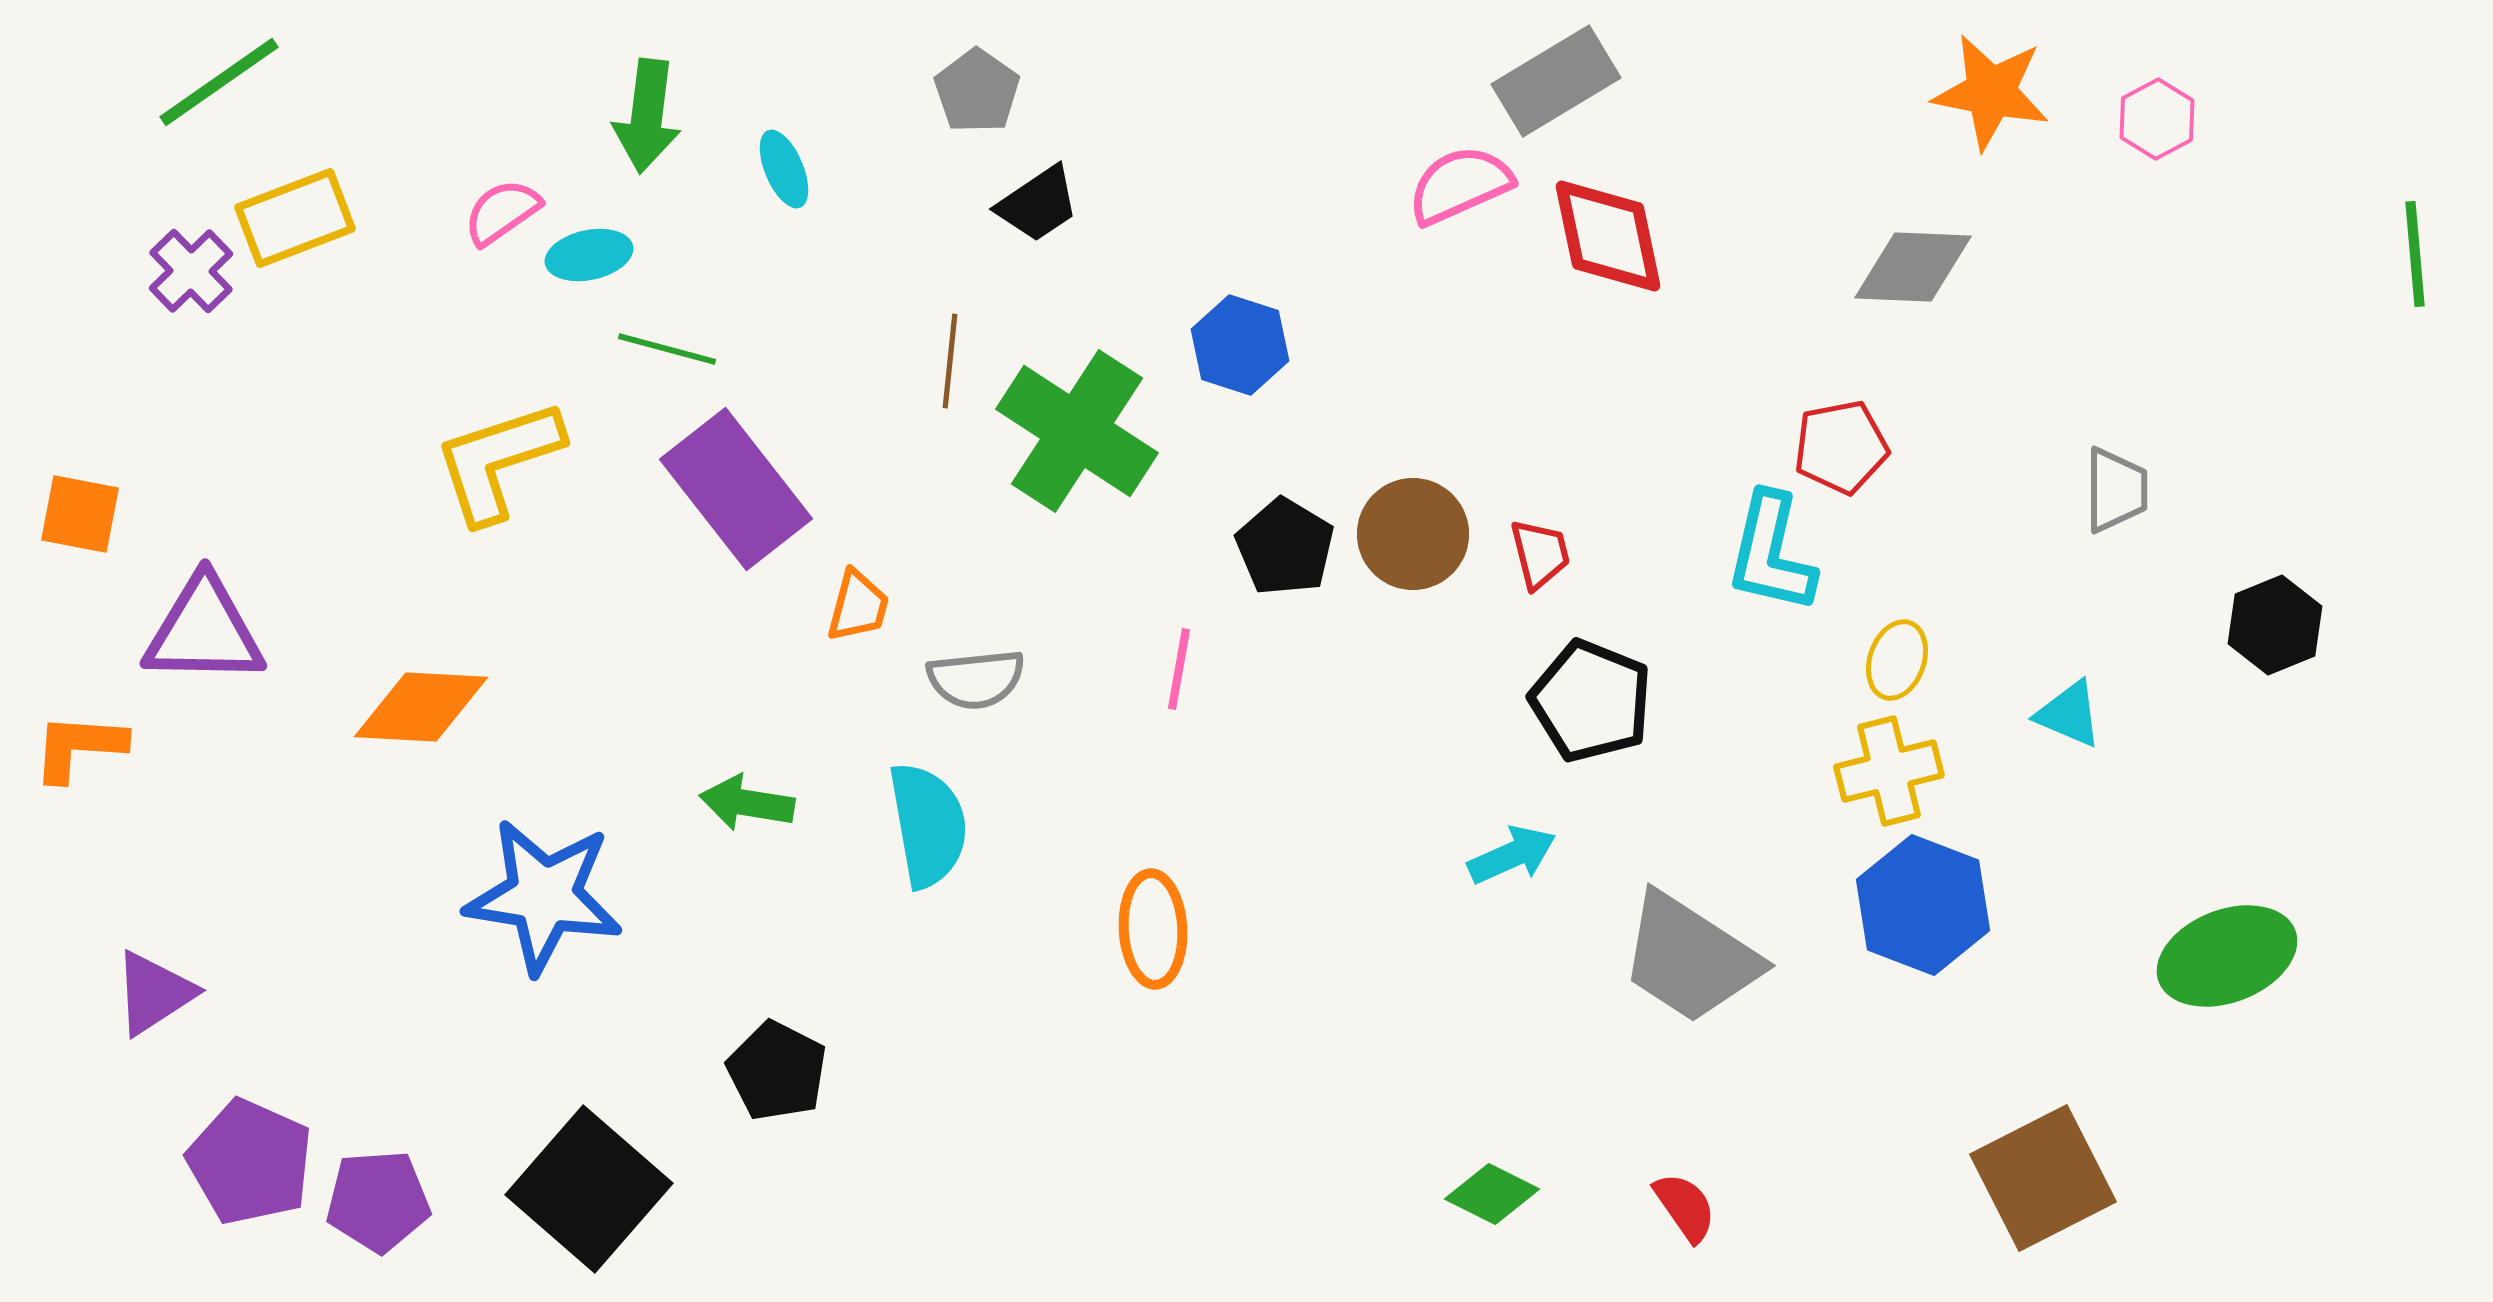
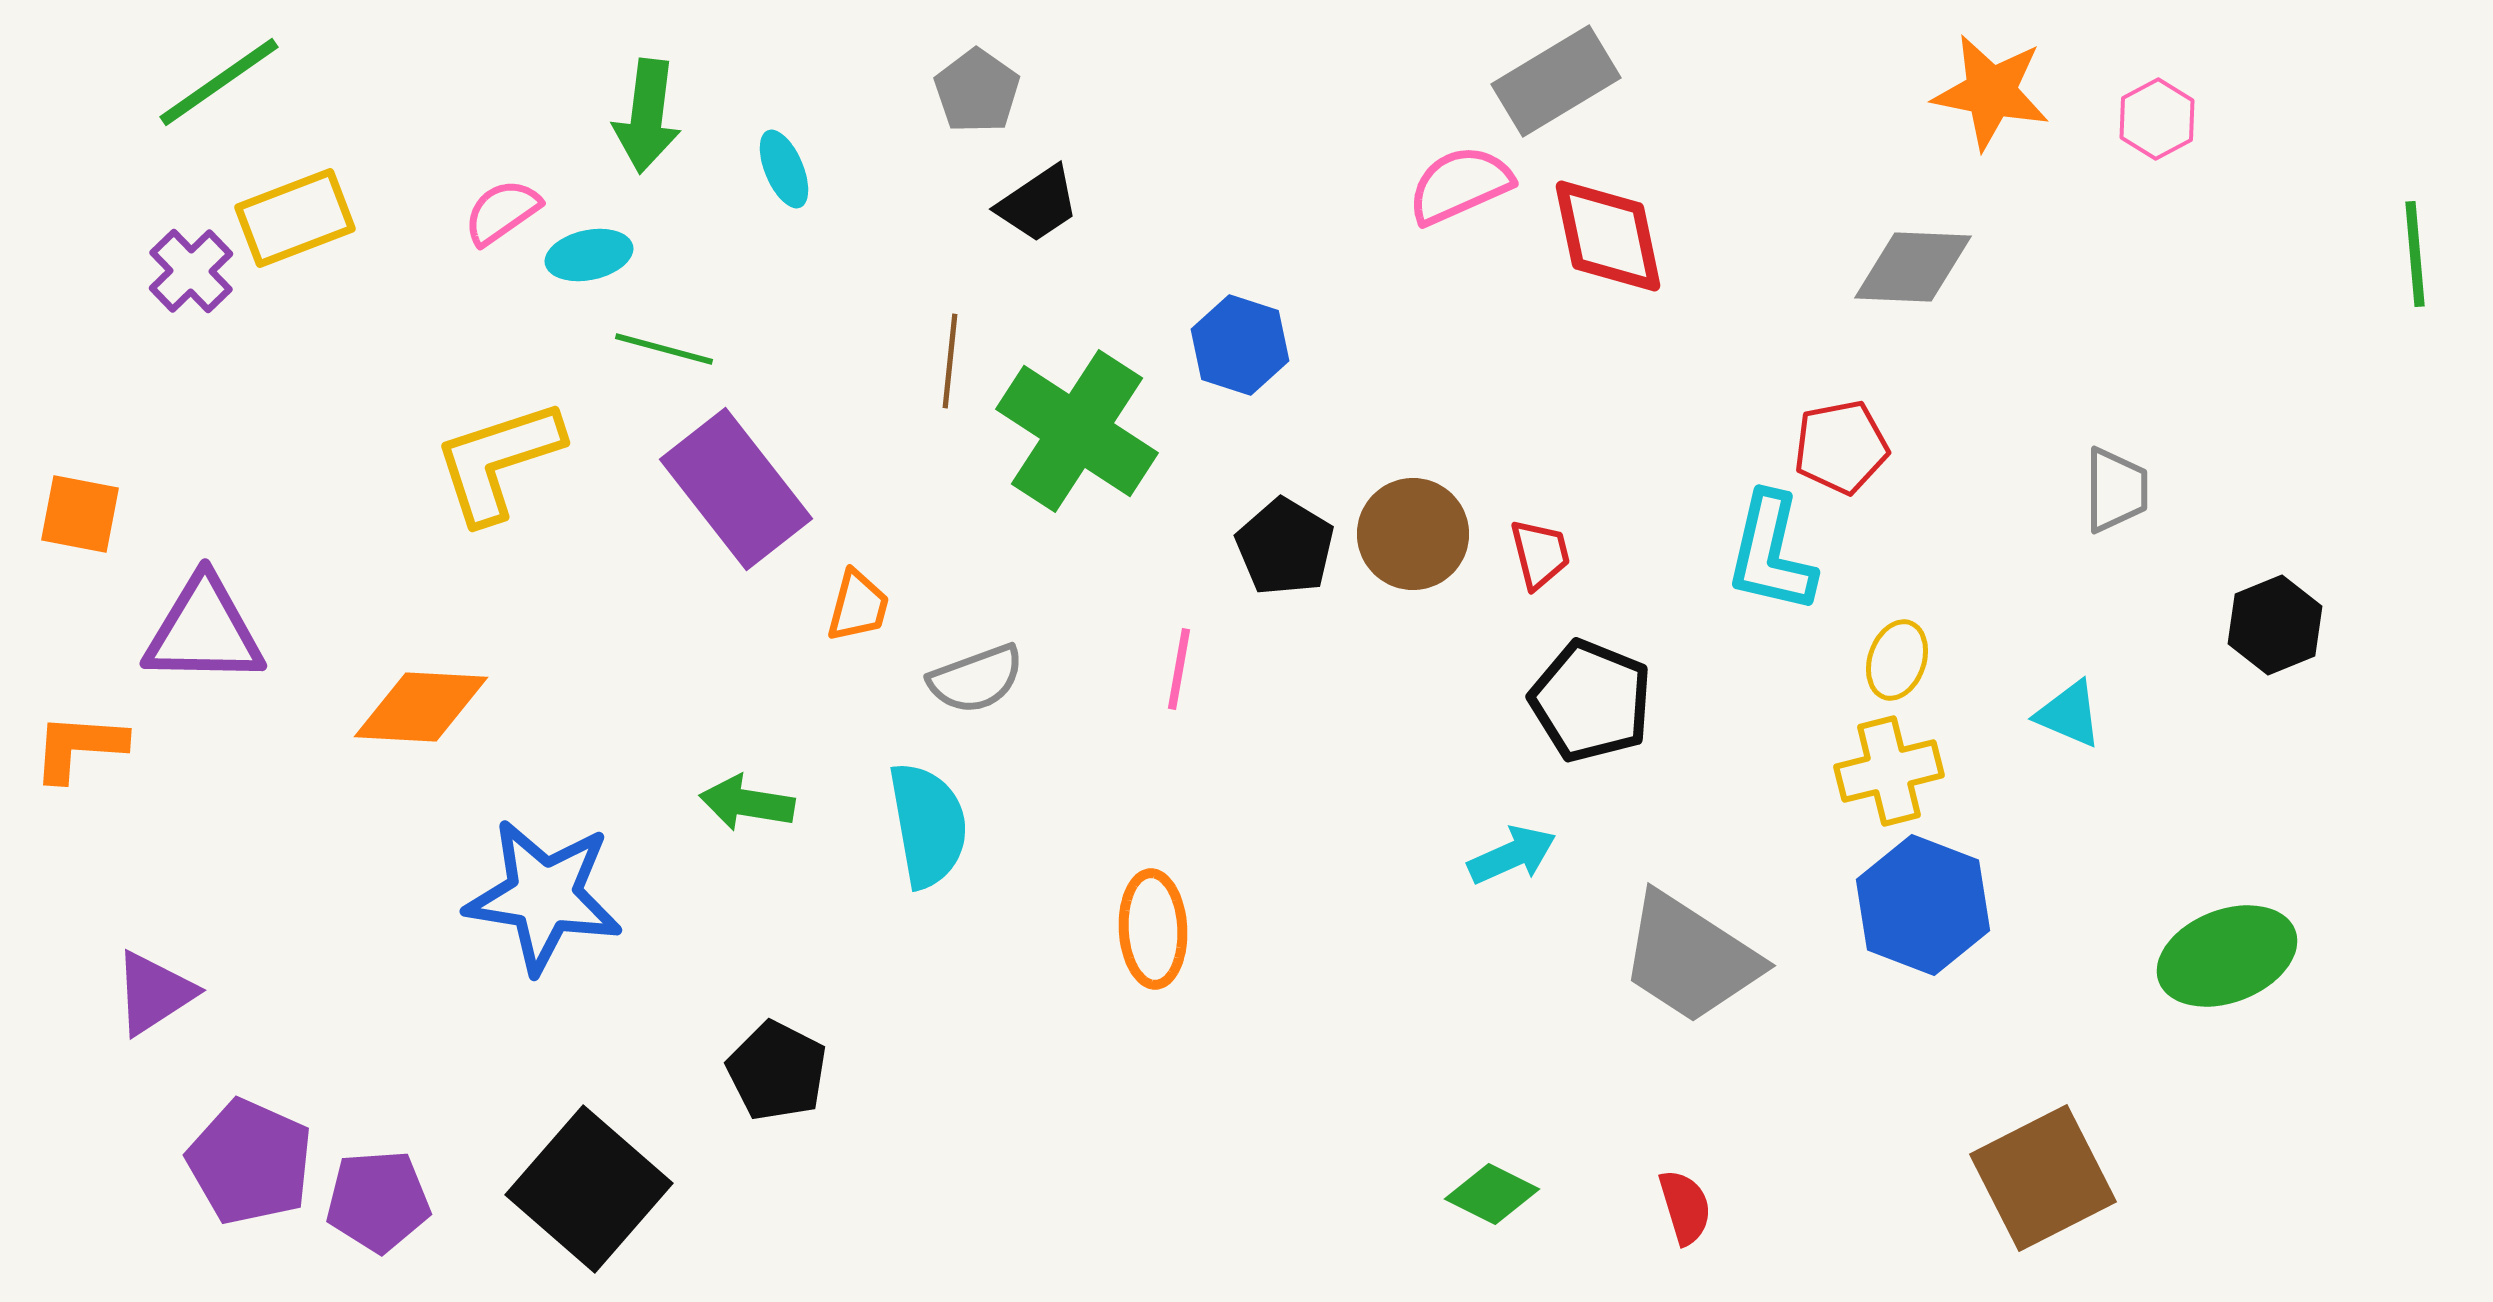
green line at (667, 349): moved 3 px left
gray semicircle at (976, 679): rotated 14 degrees counterclockwise
red semicircle at (1685, 1207): rotated 18 degrees clockwise
